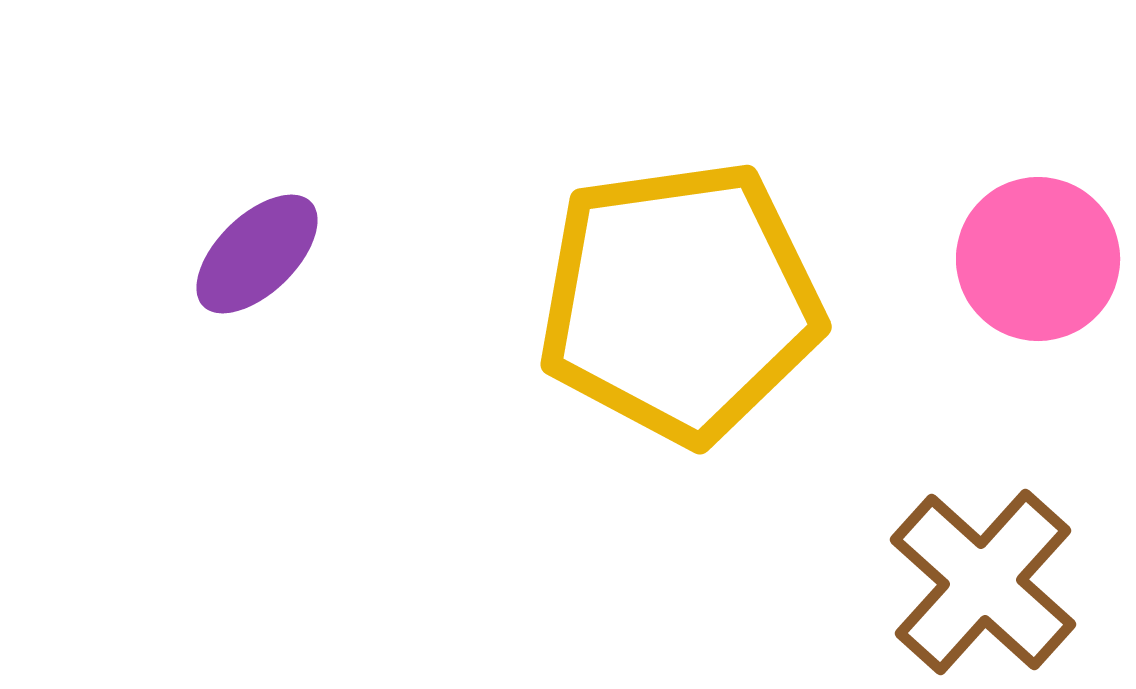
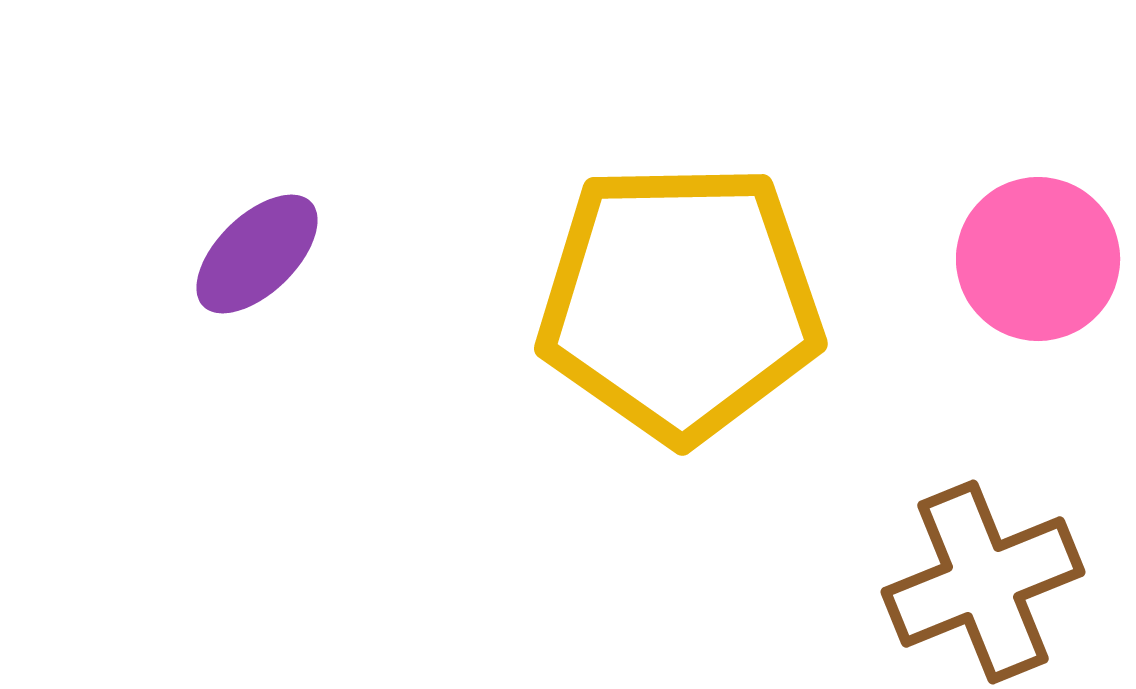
yellow pentagon: rotated 7 degrees clockwise
brown cross: rotated 26 degrees clockwise
